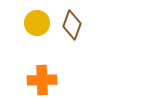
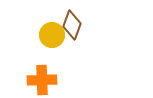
yellow circle: moved 15 px right, 12 px down
